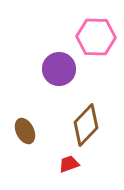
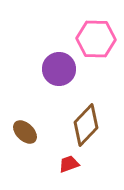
pink hexagon: moved 2 px down
brown ellipse: moved 1 px down; rotated 20 degrees counterclockwise
